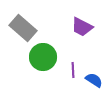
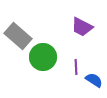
gray rectangle: moved 5 px left, 8 px down
purple line: moved 3 px right, 3 px up
